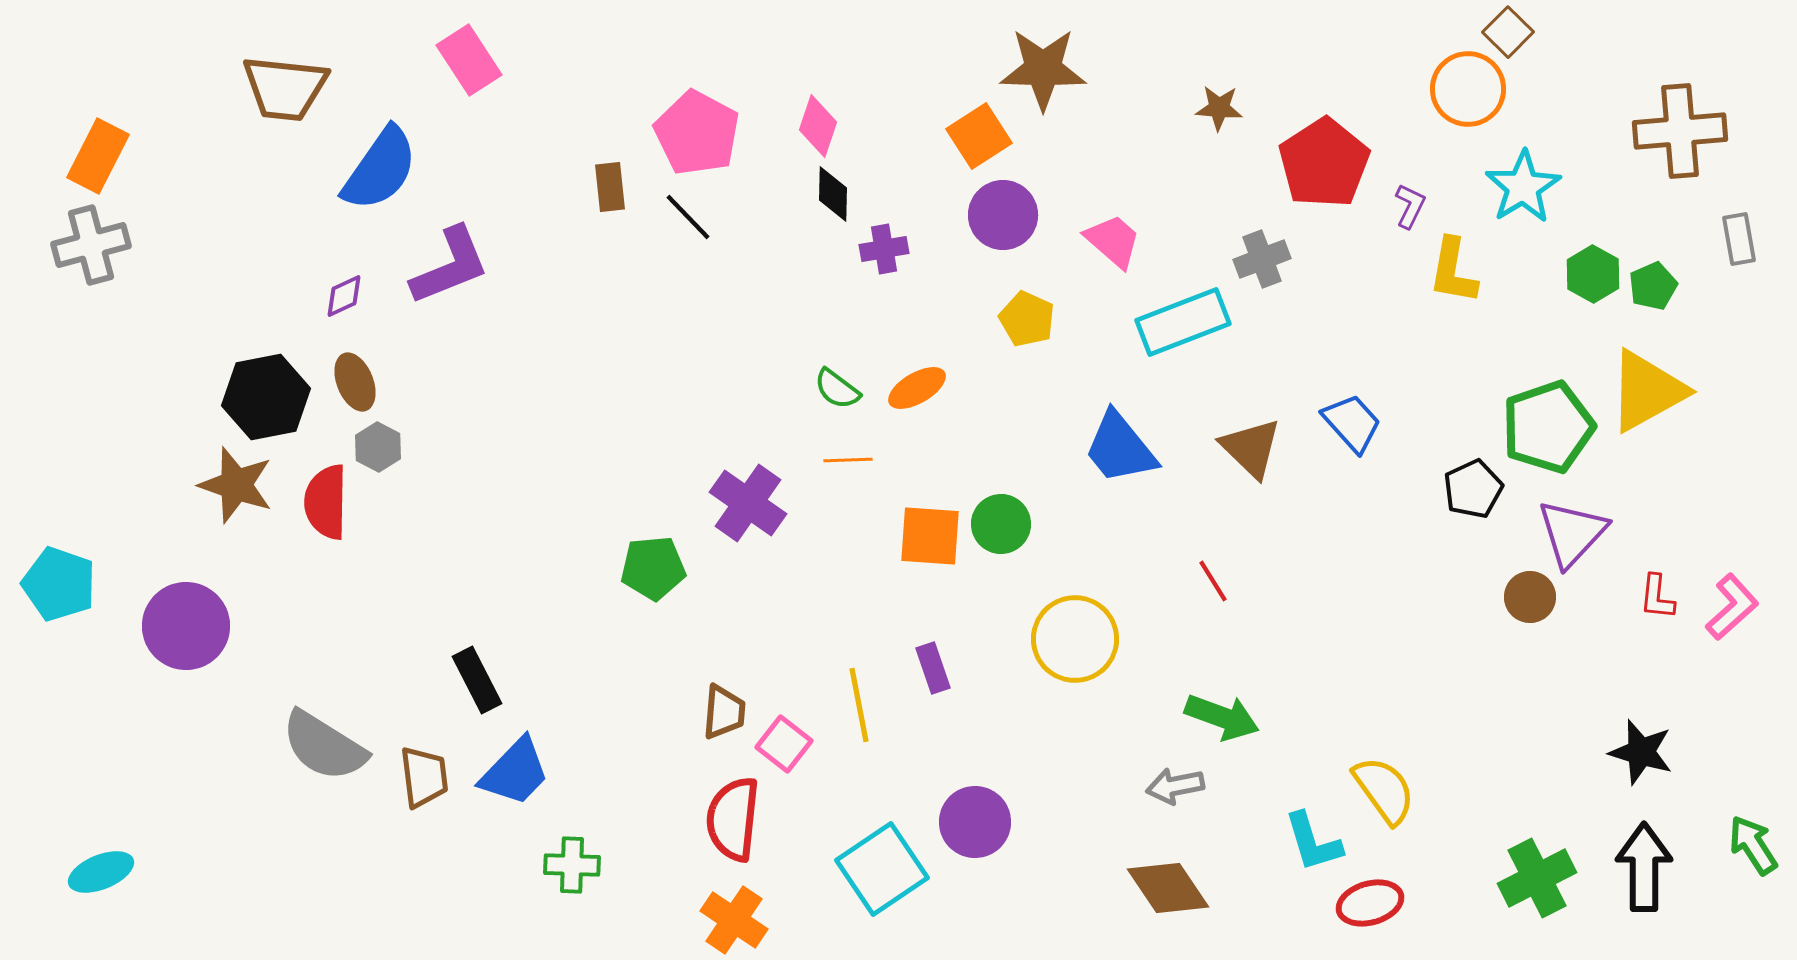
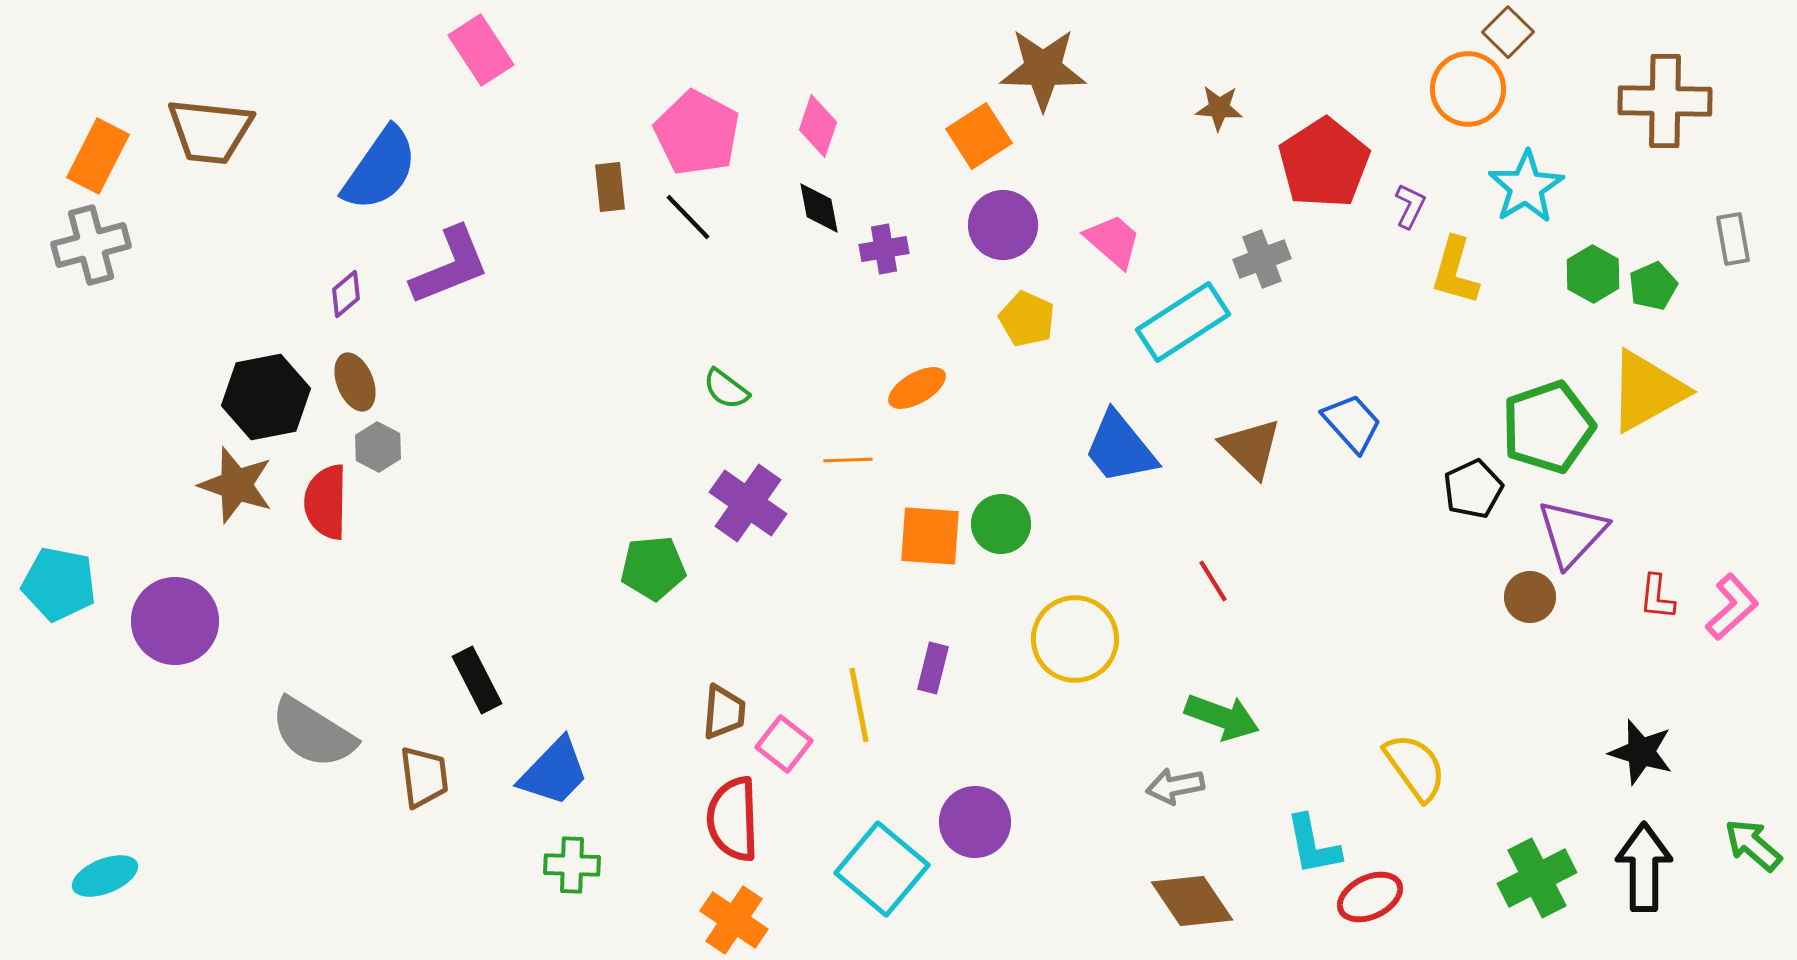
pink rectangle at (469, 60): moved 12 px right, 10 px up
brown trapezoid at (285, 88): moved 75 px left, 43 px down
brown cross at (1680, 131): moved 15 px left, 30 px up; rotated 6 degrees clockwise
cyan star at (1523, 187): moved 3 px right
black diamond at (833, 194): moved 14 px left, 14 px down; rotated 12 degrees counterclockwise
purple circle at (1003, 215): moved 10 px down
gray rectangle at (1739, 239): moved 6 px left
yellow L-shape at (1453, 271): moved 2 px right; rotated 6 degrees clockwise
purple diamond at (344, 296): moved 2 px right, 2 px up; rotated 15 degrees counterclockwise
cyan rectangle at (1183, 322): rotated 12 degrees counterclockwise
green semicircle at (837, 389): moved 111 px left
cyan pentagon at (59, 584): rotated 8 degrees counterclockwise
purple circle at (186, 626): moved 11 px left, 5 px up
purple rectangle at (933, 668): rotated 33 degrees clockwise
gray semicircle at (324, 746): moved 11 px left, 13 px up
blue trapezoid at (515, 772): moved 39 px right
yellow semicircle at (1384, 790): moved 31 px right, 23 px up
red semicircle at (733, 819): rotated 8 degrees counterclockwise
cyan L-shape at (1313, 842): moved 3 px down; rotated 6 degrees clockwise
green arrow at (1753, 845): rotated 16 degrees counterclockwise
cyan square at (882, 869): rotated 16 degrees counterclockwise
cyan ellipse at (101, 872): moved 4 px right, 4 px down
brown diamond at (1168, 888): moved 24 px right, 13 px down
red ellipse at (1370, 903): moved 6 px up; rotated 10 degrees counterclockwise
